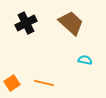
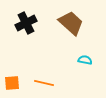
orange square: rotated 28 degrees clockwise
